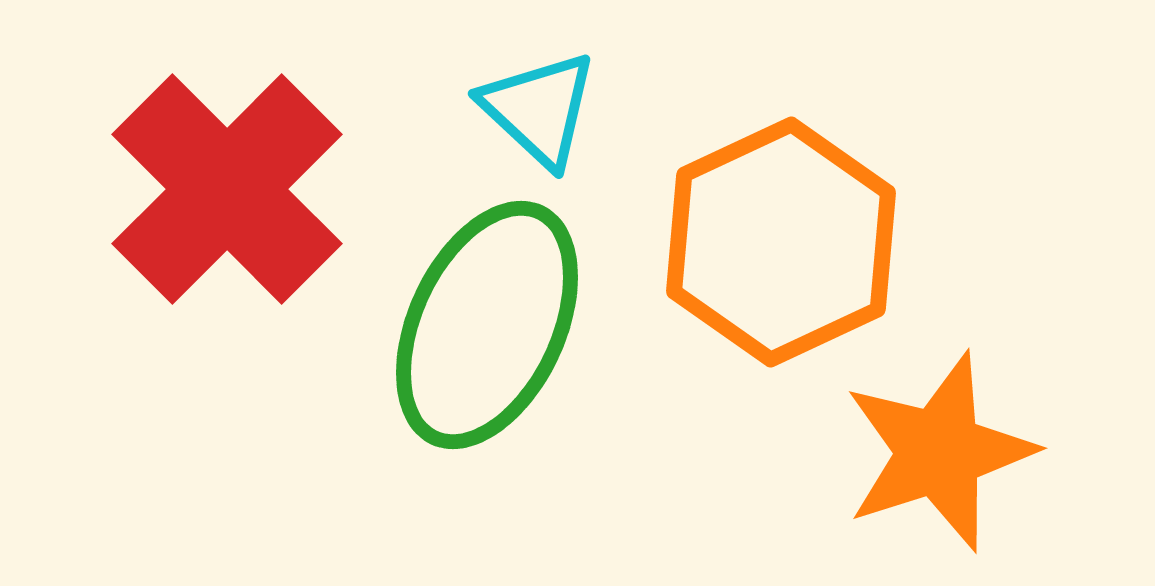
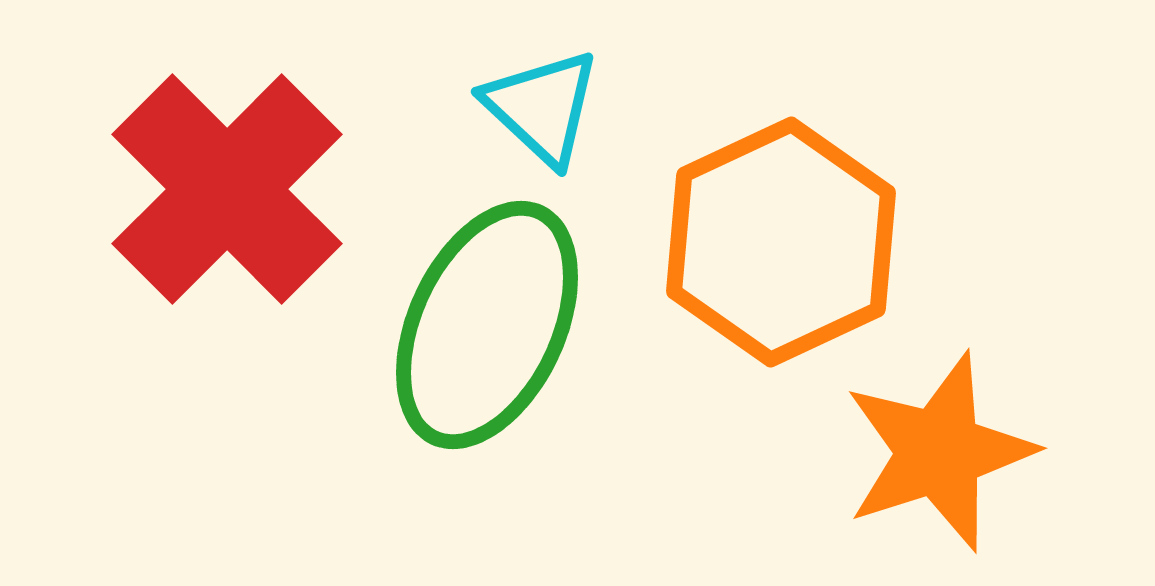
cyan triangle: moved 3 px right, 2 px up
